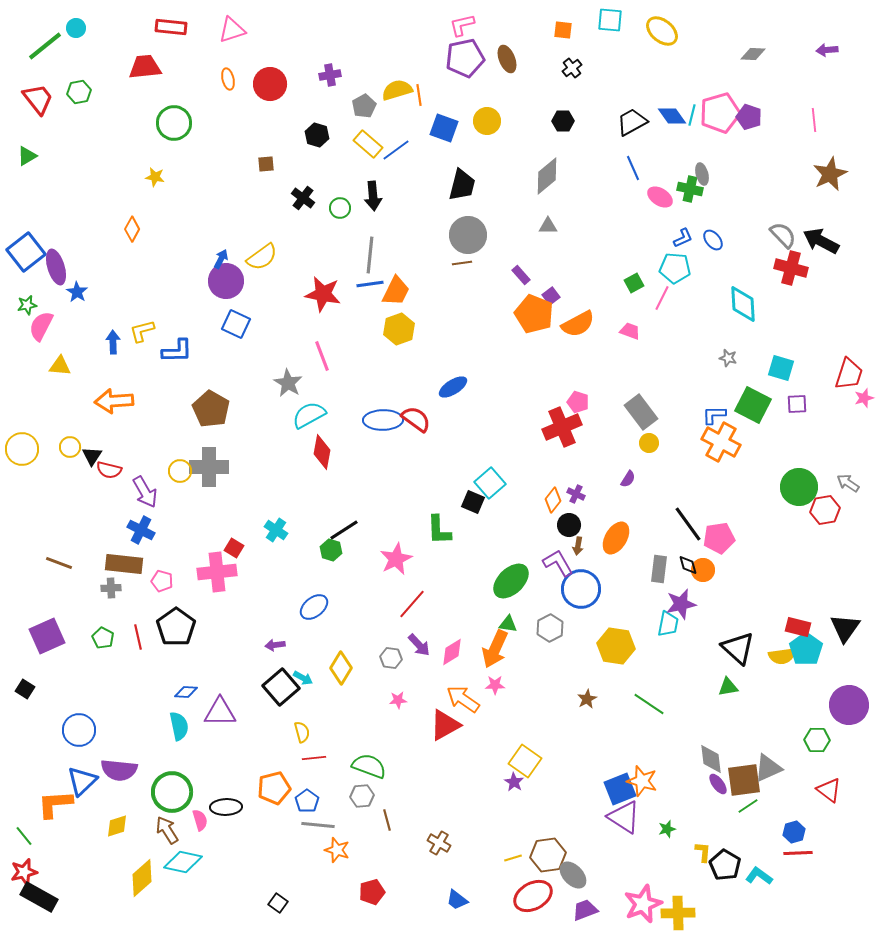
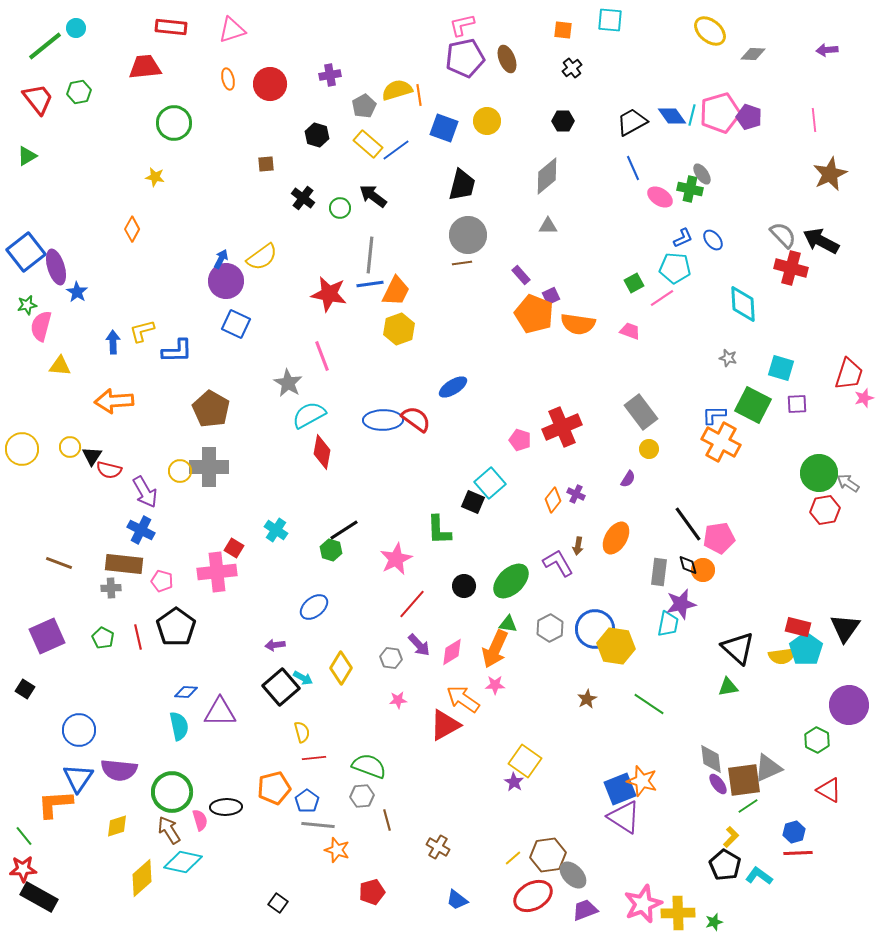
yellow ellipse at (662, 31): moved 48 px right
gray ellipse at (702, 174): rotated 20 degrees counterclockwise
black arrow at (373, 196): rotated 132 degrees clockwise
red star at (323, 294): moved 6 px right
purple square at (551, 296): rotated 12 degrees clockwise
pink line at (662, 298): rotated 30 degrees clockwise
orange semicircle at (578, 324): rotated 36 degrees clockwise
pink semicircle at (41, 326): rotated 12 degrees counterclockwise
pink pentagon at (578, 402): moved 58 px left, 38 px down
yellow circle at (649, 443): moved 6 px down
green circle at (799, 487): moved 20 px right, 14 px up
black circle at (569, 525): moved 105 px left, 61 px down
gray rectangle at (659, 569): moved 3 px down
blue circle at (581, 589): moved 14 px right, 40 px down
green hexagon at (817, 740): rotated 25 degrees clockwise
blue triangle at (82, 781): moved 4 px left, 3 px up; rotated 12 degrees counterclockwise
red triangle at (829, 790): rotated 8 degrees counterclockwise
green star at (667, 829): moved 47 px right, 93 px down
brown arrow at (167, 830): moved 2 px right
brown cross at (439, 843): moved 1 px left, 4 px down
yellow L-shape at (703, 852): moved 28 px right, 15 px up; rotated 40 degrees clockwise
yellow line at (513, 858): rotated 24 degrees counterclockwise
red star at (24, 872): moved 1 px left, 3 px up; rotated 12 degrees clockwise
